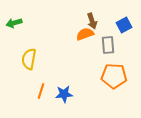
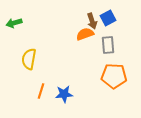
blue square: moved 16 px left, 7 px up
